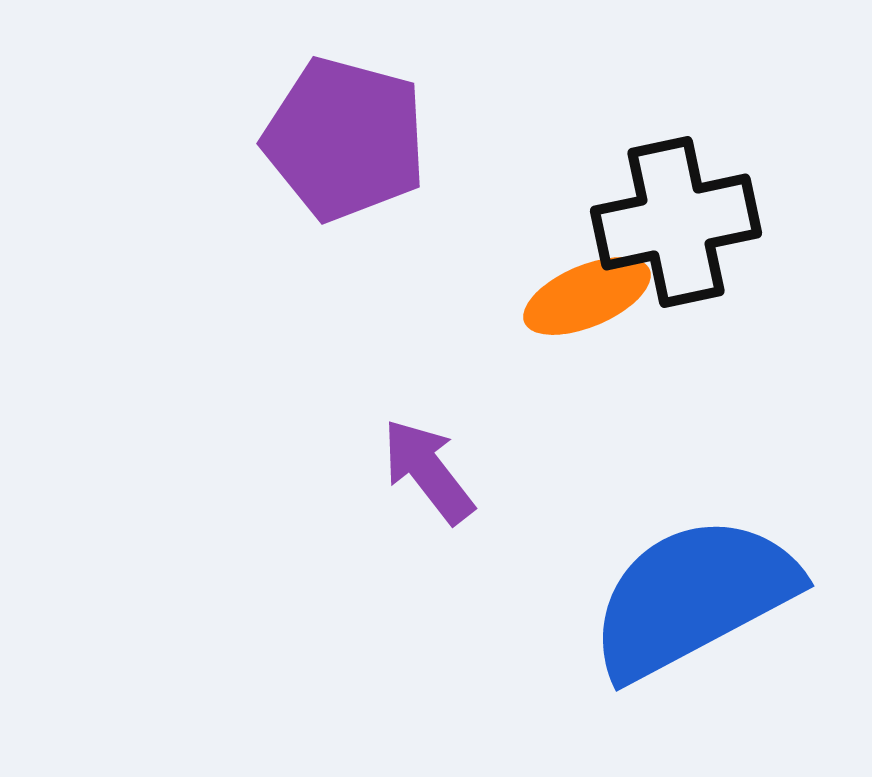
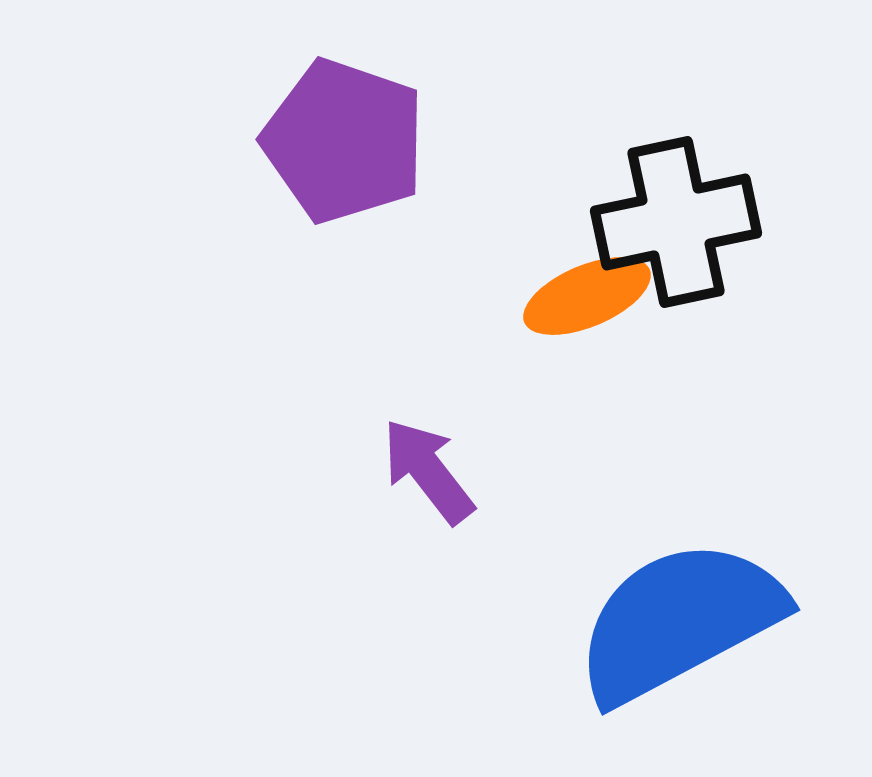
purple pentagon: moved 1 px left, 2 px down; rotated 4 degrees clockwise
blue semicircle: moved 14 px left, 24 px down
